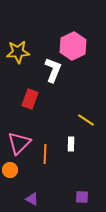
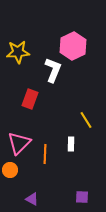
yellow line: rotated 24 degrees clockwise
